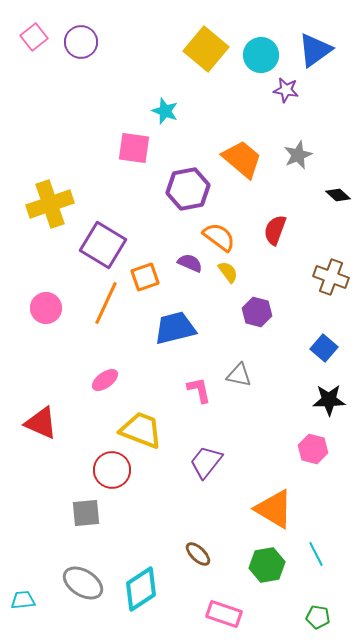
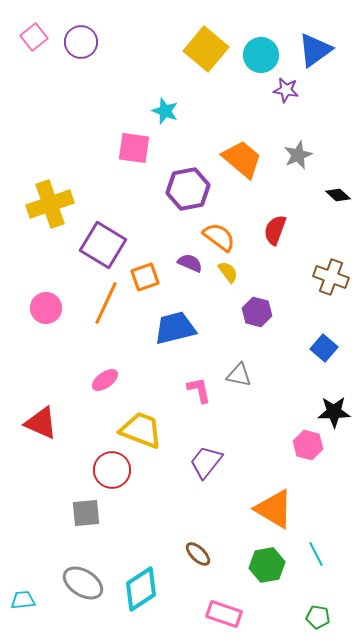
black star at (329, 400): moved 5 px right, 12 px down
pink hexagon at (313, 449): moved 5 px left, 4 px up
